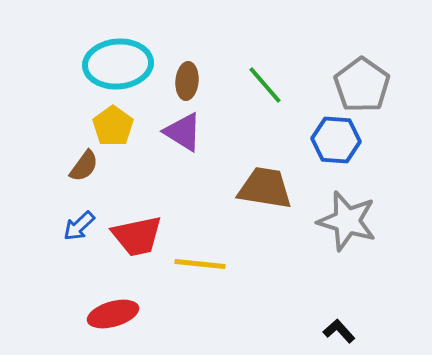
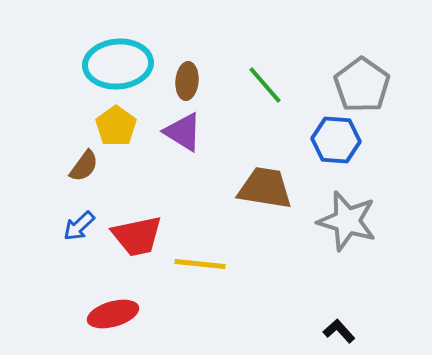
yellow pentagon: moved 3 px right
